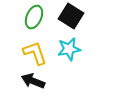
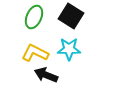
cyan star: rotated 10 degrees clockwise
yellow L-shape: rotated 44 degrees counterclockwise
black arrow: moved 13 px right, 6 px up
